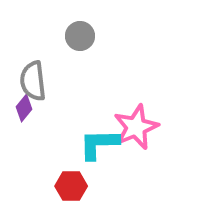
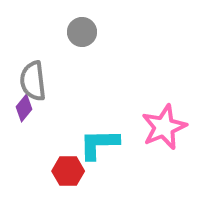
gray circle: moved 2 px right, 4 px up
pink star: moved 28 px right
red hexagon: moved 3 px left, 15 px up
